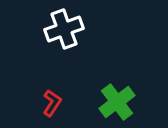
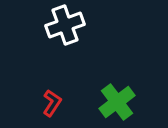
white cross: moved 1 px right, 4 px up
